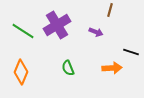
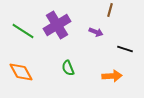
black line: moved 6 px left, 3 px up
orange arrow: moved 8 px down
orange diamond: rotated 50 degrees counterclockwise
